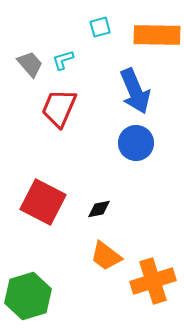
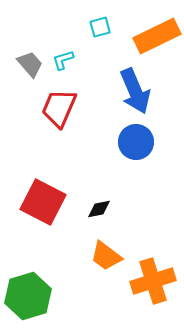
orange rectangle: moved 1 px down; rotated 27 degrees counterclockwise
blue circle: moved 1 px up
